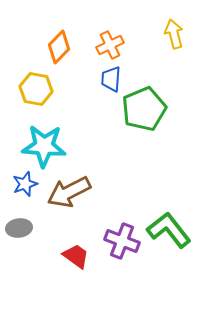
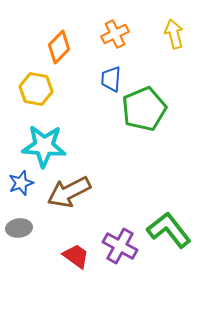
orange cross: moved 5 px right, 11 px up
blue star: moved 4 px left, 1 px up
purple cross: moved 2 px left, 5 px down; rotated 8 degrees clockwise
